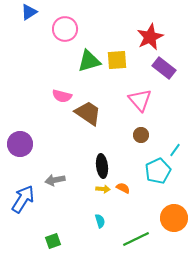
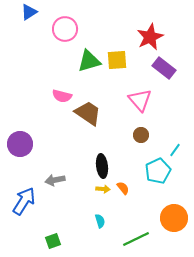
orange semicircle: rotated 24 degrees clockwise
blue arrow: moved 1 px right, 2 px down
